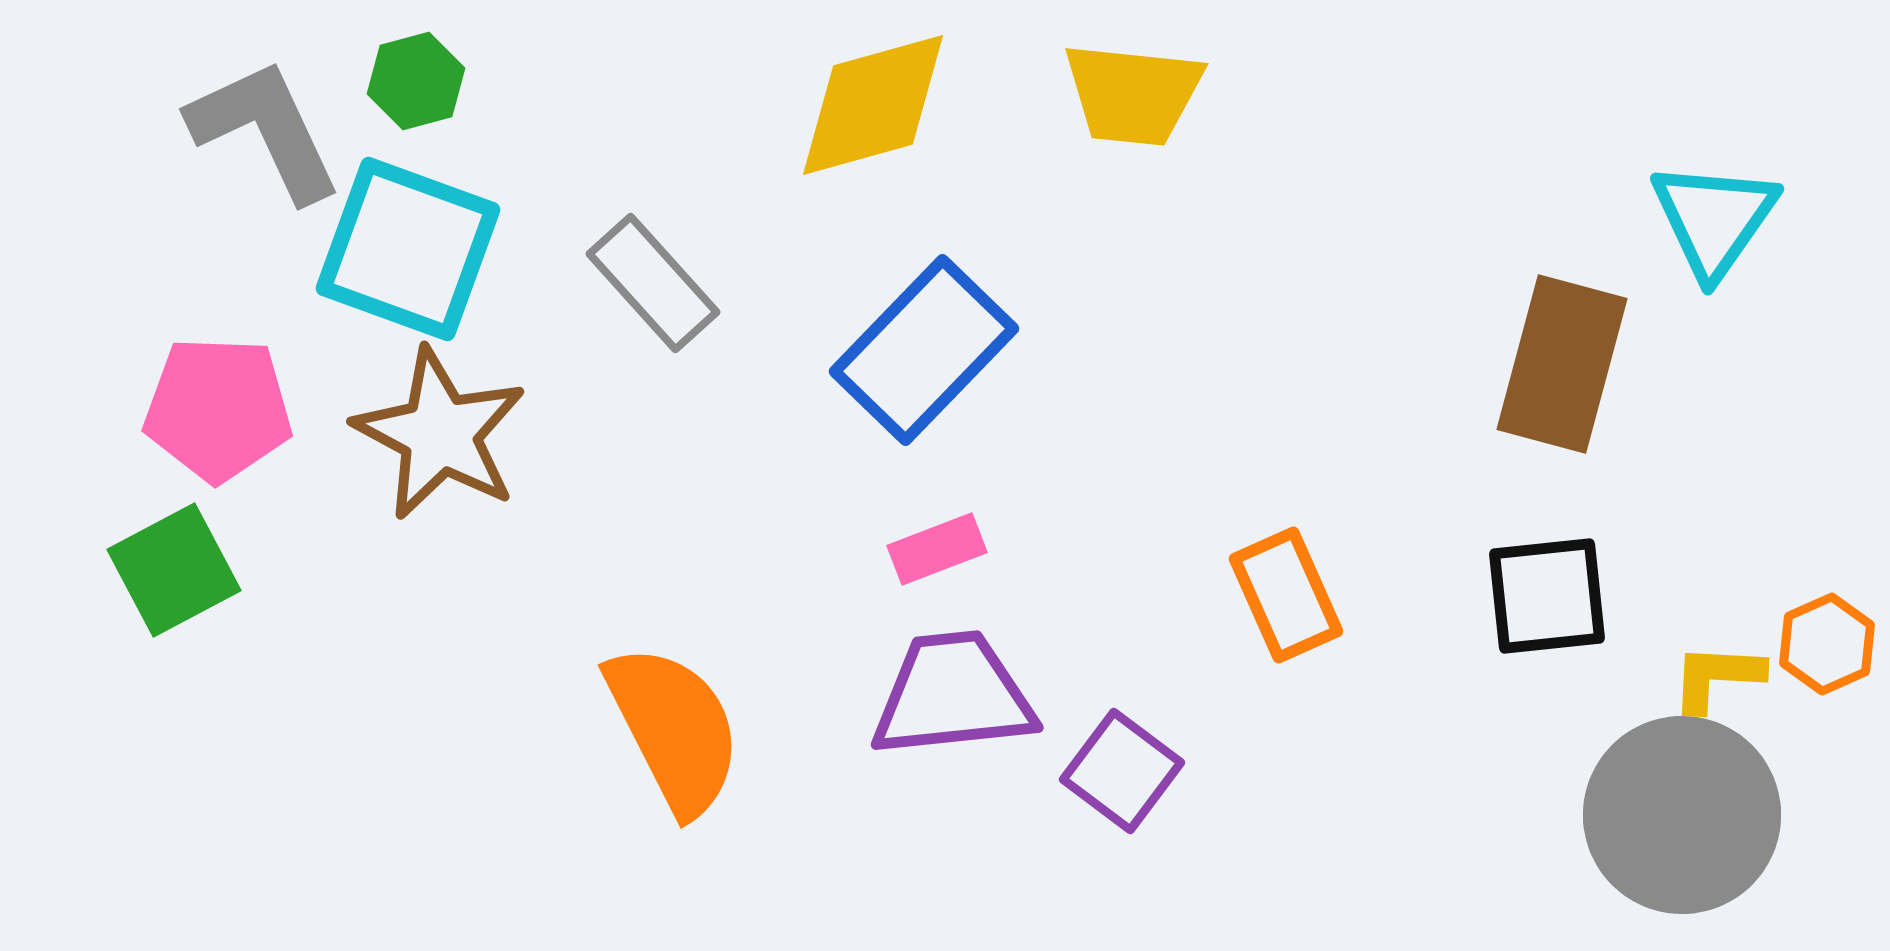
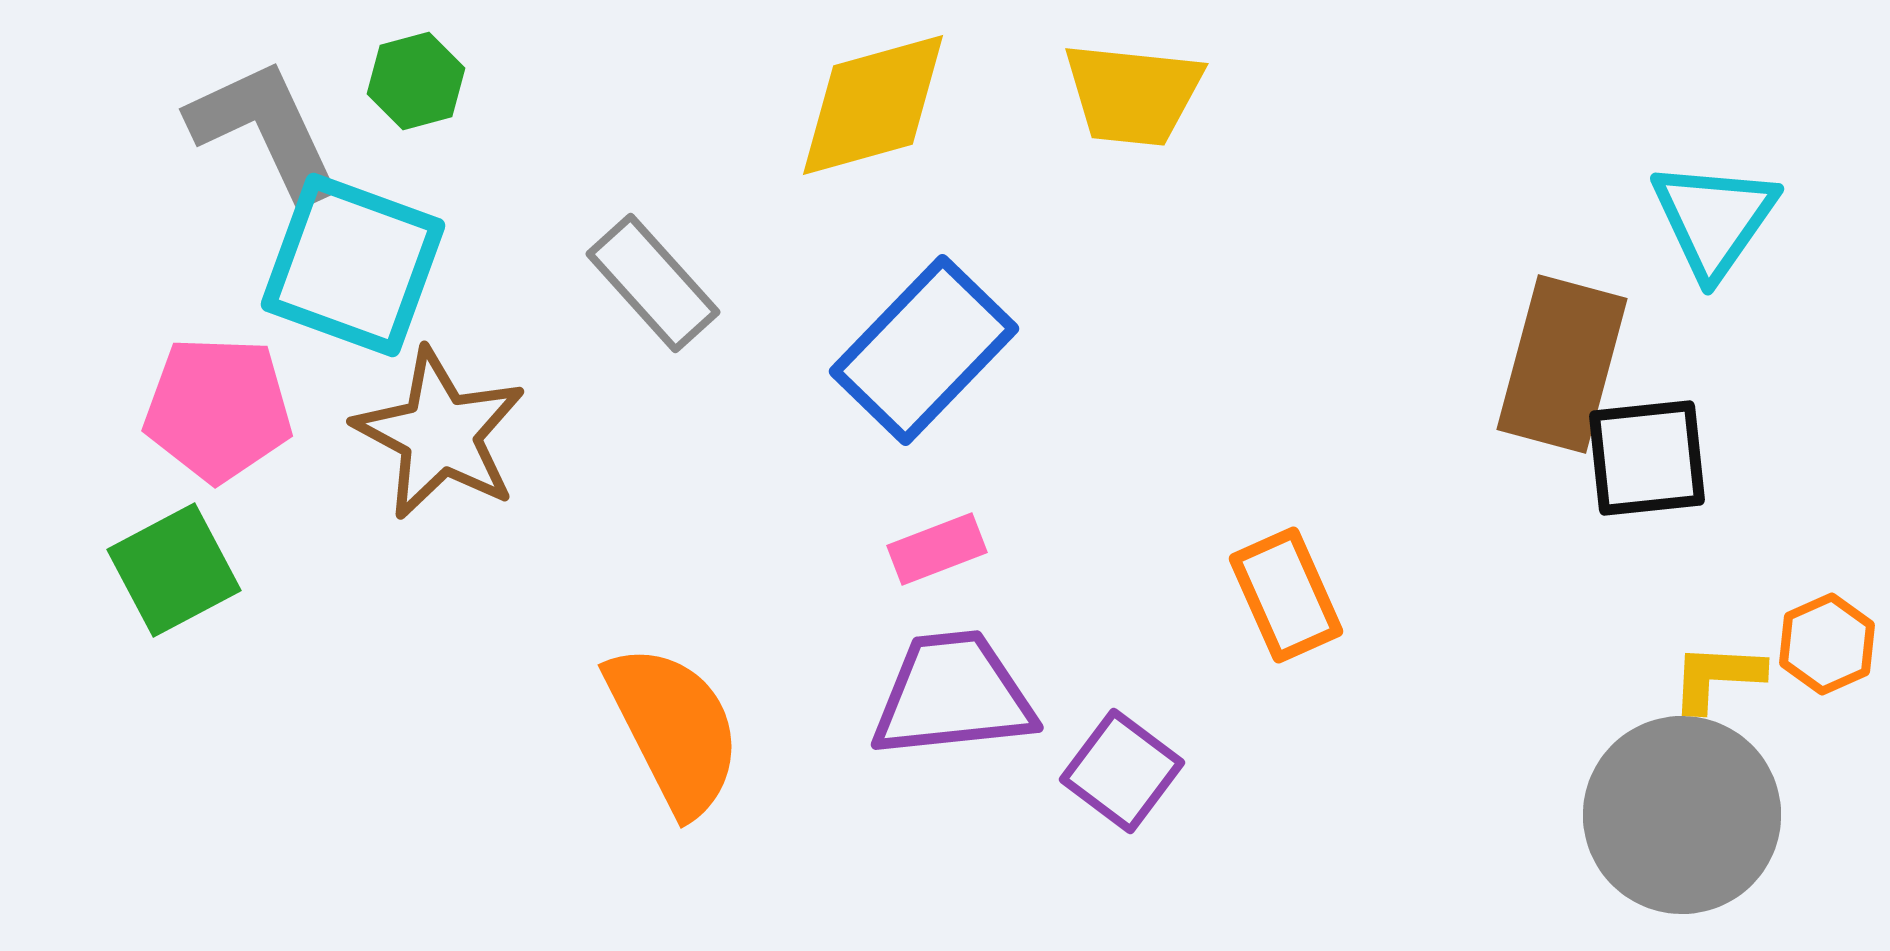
cyan square: moved 55 px left, 16 px down
black square: moved 100 px right, 138 px up
